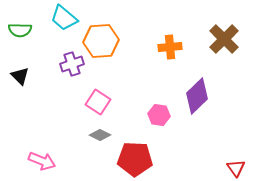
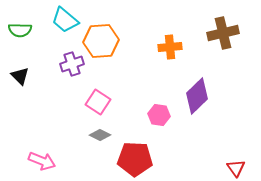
cyan trapezoid: moved 1 px right, 2 px down
brown cross: moved 1 px left, 6 px up; rotated 32 degrees clockwise
